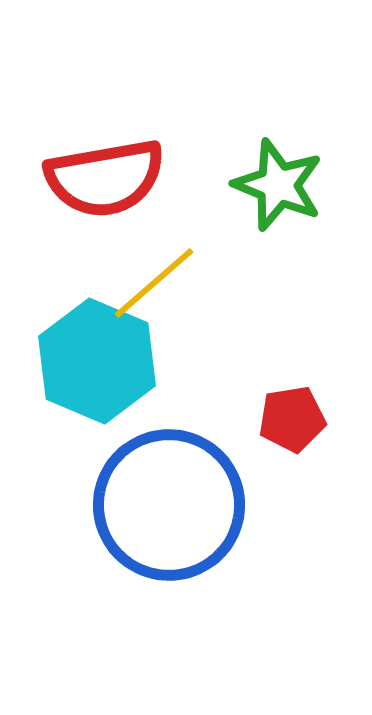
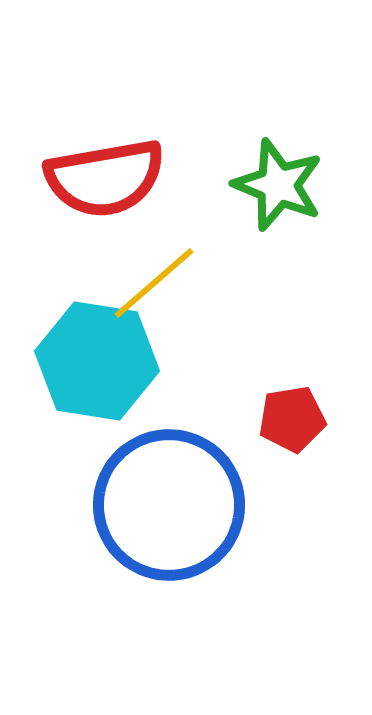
cyan hexagon: rotated 14 degrees counterclockwise
